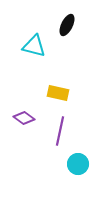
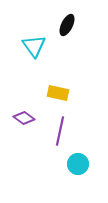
cyan triangle: rotated 40 degrees clockwise
